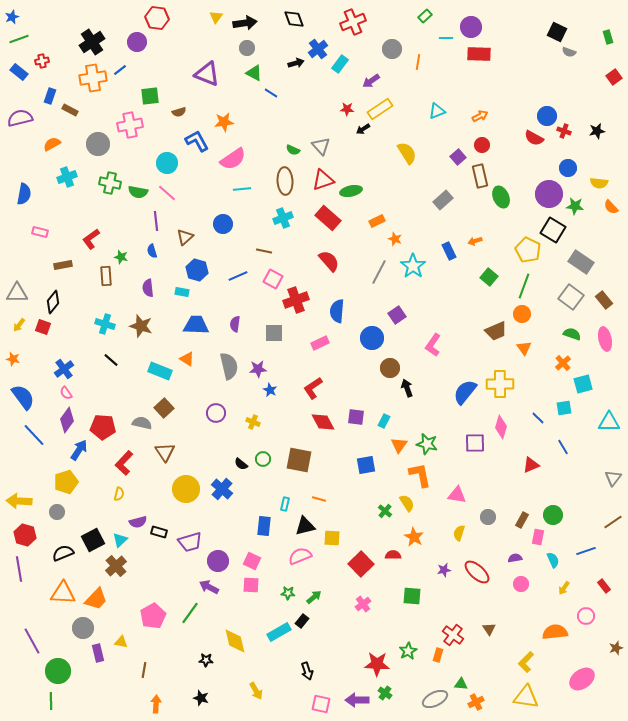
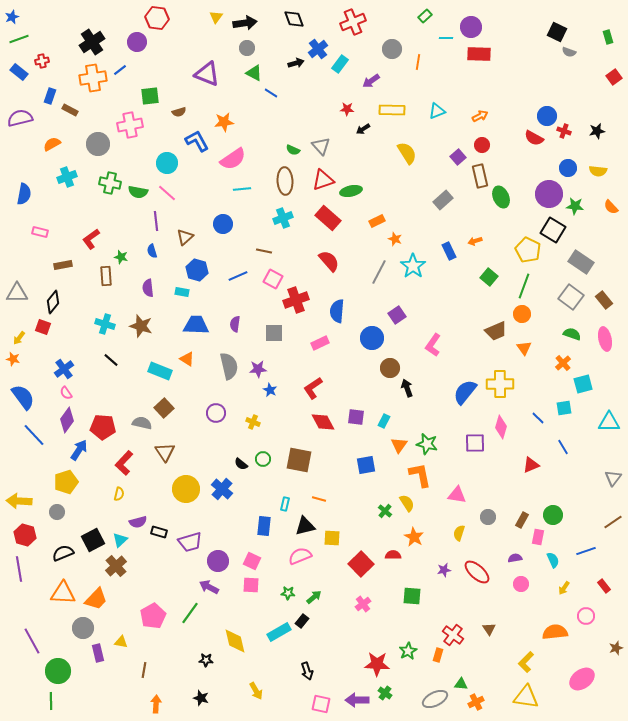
yellow rectangle at (380, 109): moved 12 px right, 1 px down; rotated 35 degrees clockwise
yellow semicircle at (599, 183): moved 1 px left, 12 px up
yellow arrow at (19, 325): moved 13 px down
